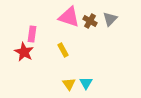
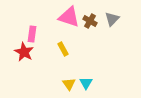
gray triangle: moved 2 px right
yellow rectangle: moved 1 px up
